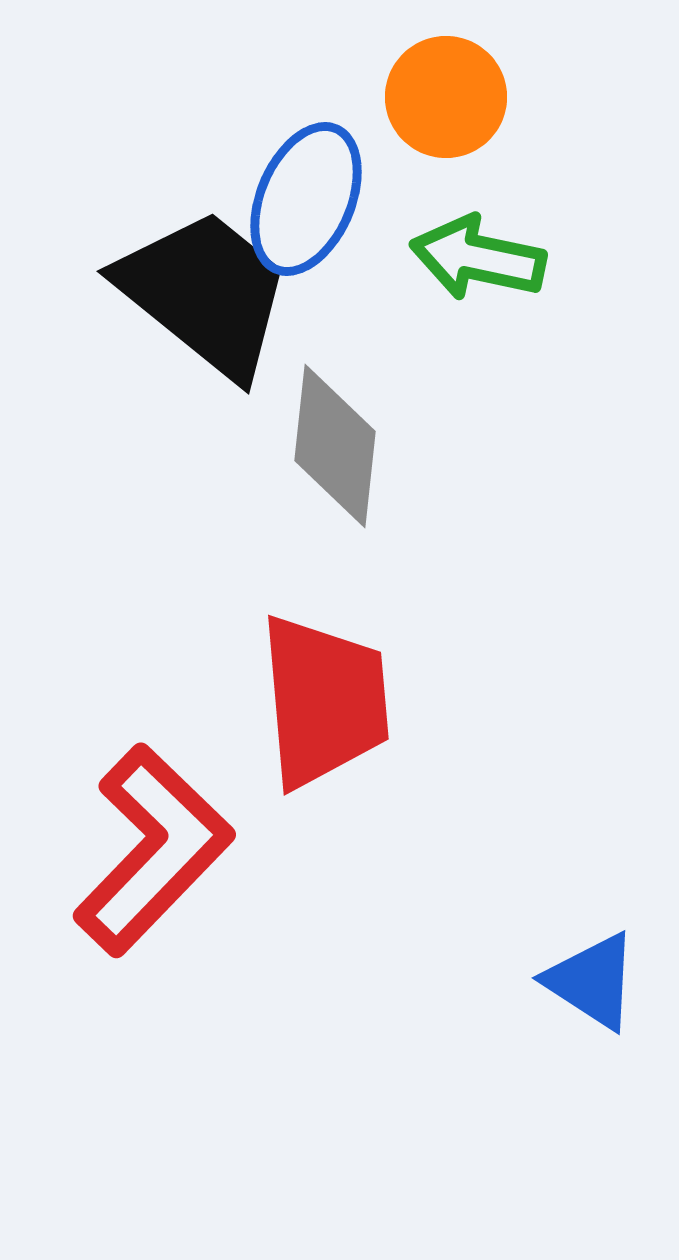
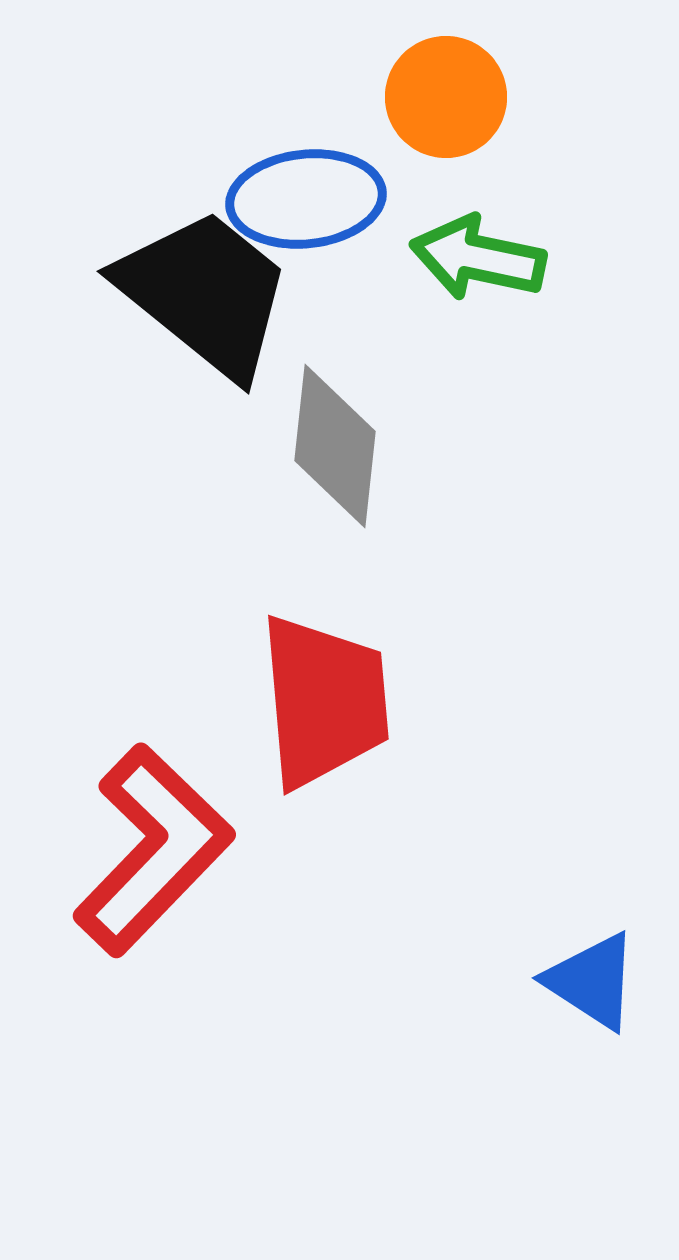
blue ellipse: rotated 61 degrees clockwise
